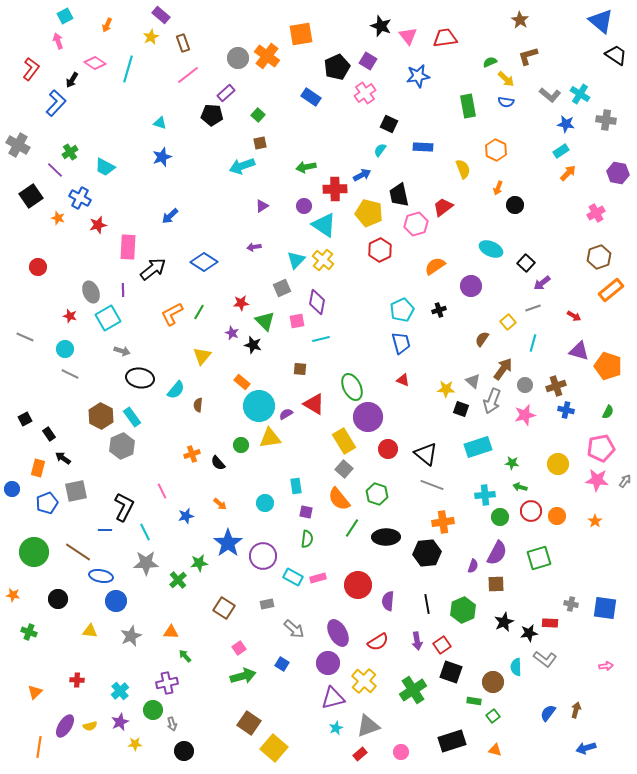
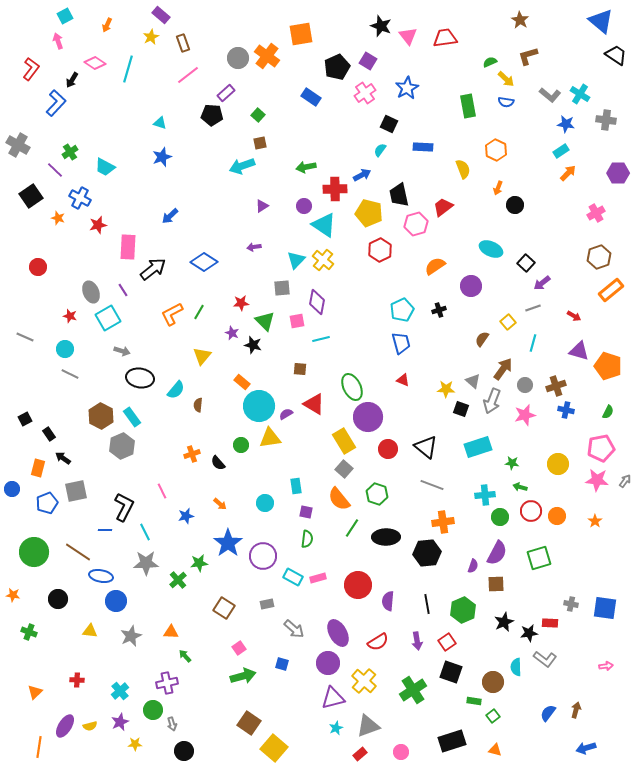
blue star at (418, 76): moved 11 px left, 12 px down; rotated 20 degrees counterclockwise
purple hexagon at (618, 173): rotated 10 degrees counterclockwise
gray square at (282, 288): rotated 18 degrees clockwise
purple line at (123, 290): rotated 32 degrees counterclockwise
black triangle at (426, 454): moved 7 px up
red square at (442, 645): moved 5 px right, 3 px up
blue square at (282, 664): rotated 16 degrees counterclockwise
